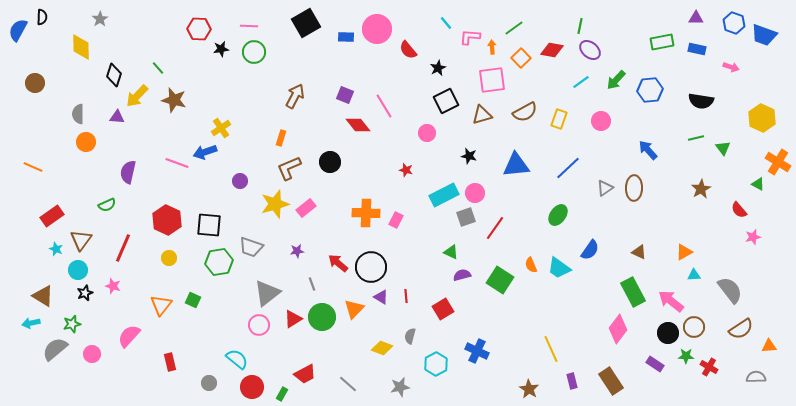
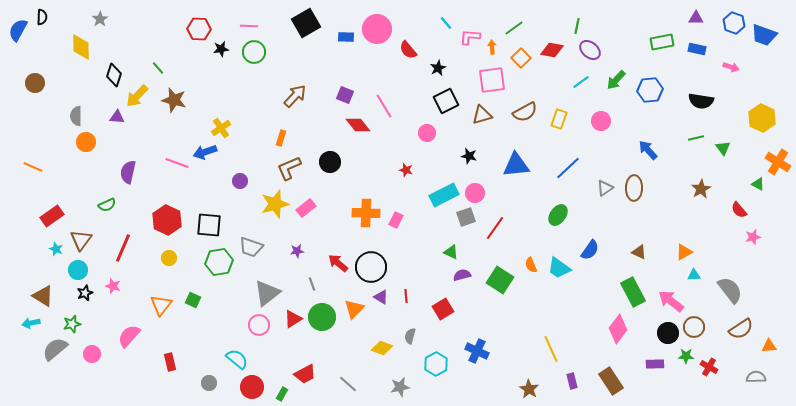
green line at (580, 26): moved 3 px left
brown arrow at (295, 96): rotated 15 degrees clockwise
gray semicircle at (78, 114): moved 2 px left, 2 px down
purple rectangle at (655, 364): rotated 36 degrees counterclockwise
